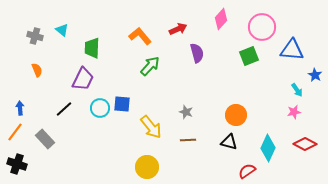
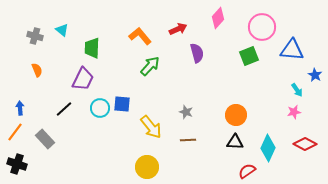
pink diamond: moved 3 px left, 1 px up
black triangle: moved 6 px right; rotated 12 degrees counterclockwise
